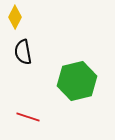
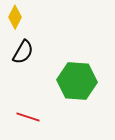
black semicircle: rotated 140 degrees counterclockwise
green hexagon: rotated 18 degrees clockwise
